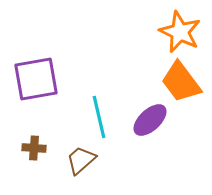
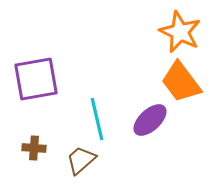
cyan line: moved 2 px left, 2 px down
